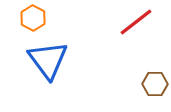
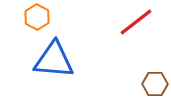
orange hexagon: moved 4 px right, 1 px up
blue triangle: moved 6 px right; rotated 48 degrees counterclockwise
